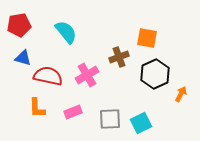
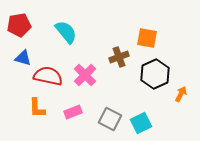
pink cross: moved 2 px left; rotated 15 degrees counterclockwise
gray square: rotated 30 degrees clockwise
